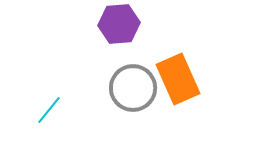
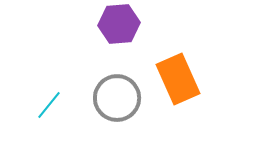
gray circle: moved 16 px left, 10 px down
cyan line: moved 5 px up
